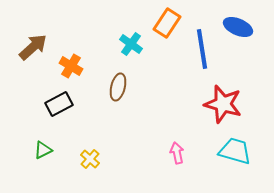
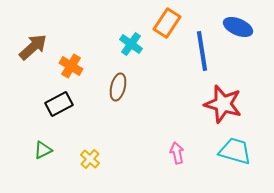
blue line: moved 2 px down
